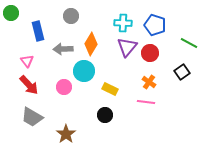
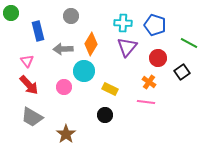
red circle: moved 8 px right, 5 px down
